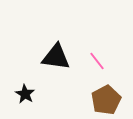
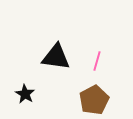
pink line: rotated 54 degrees clockwise
brown pentagon: moved 12 px left
